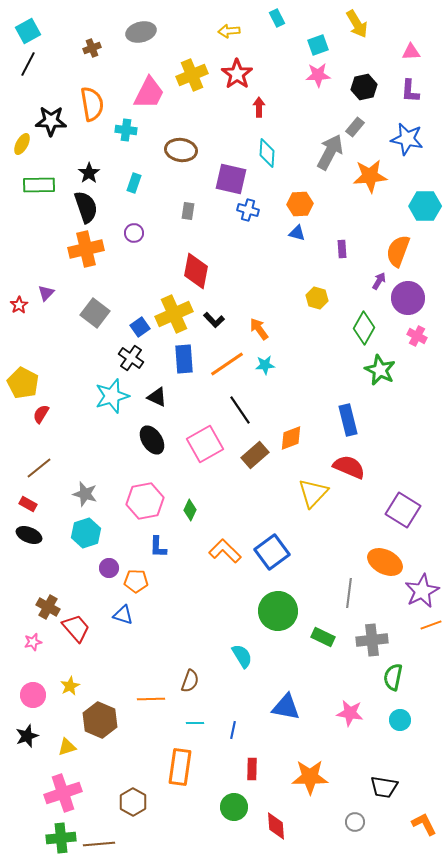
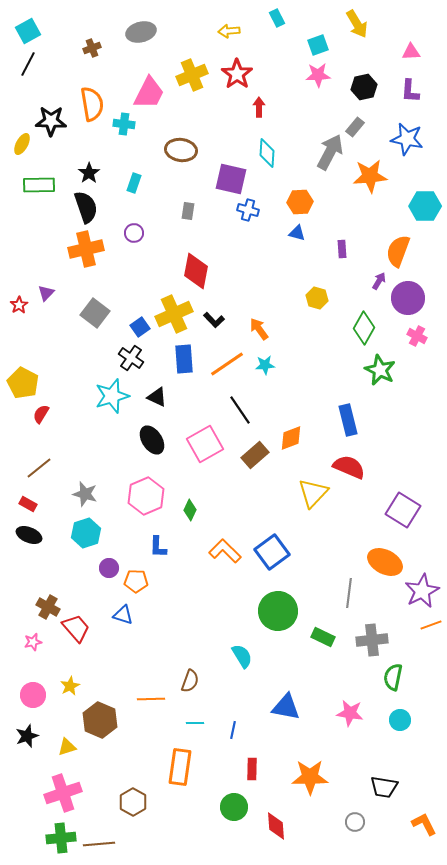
cyan cross at (126, 130): moved 2 px left, 6 px up
orange hexagon at (300, 204): moved 2 px up
pink hexagon at (145, 501): moved 1 px right, 5 px up; rotated 12 degrees counterclockwise
